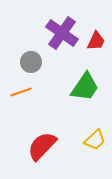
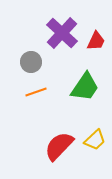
purple cross: rotated 8 degrees clockwise
orange line: moved 15 px right
red semicircle: moved 17 px right
